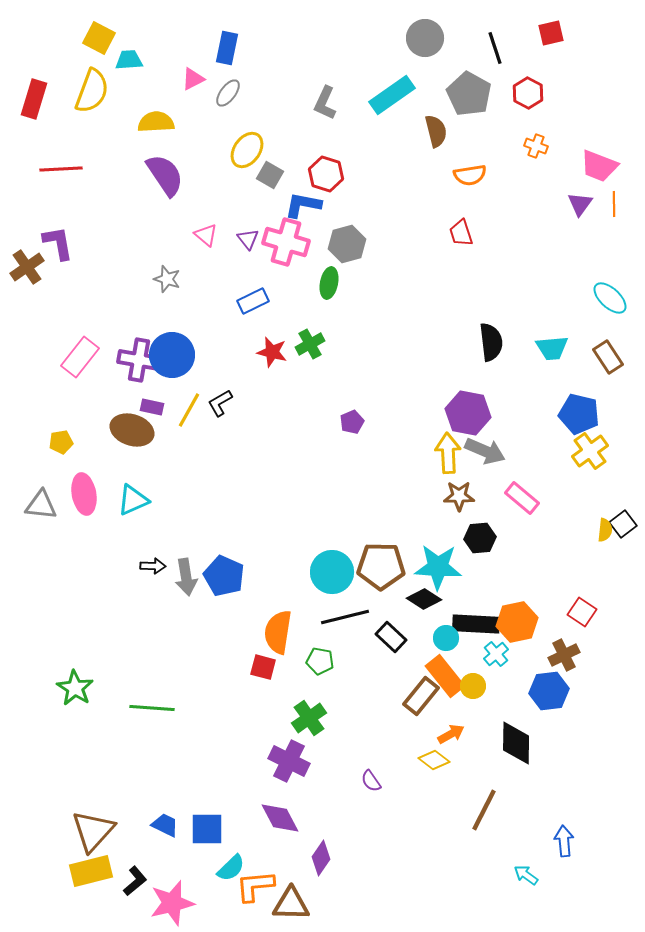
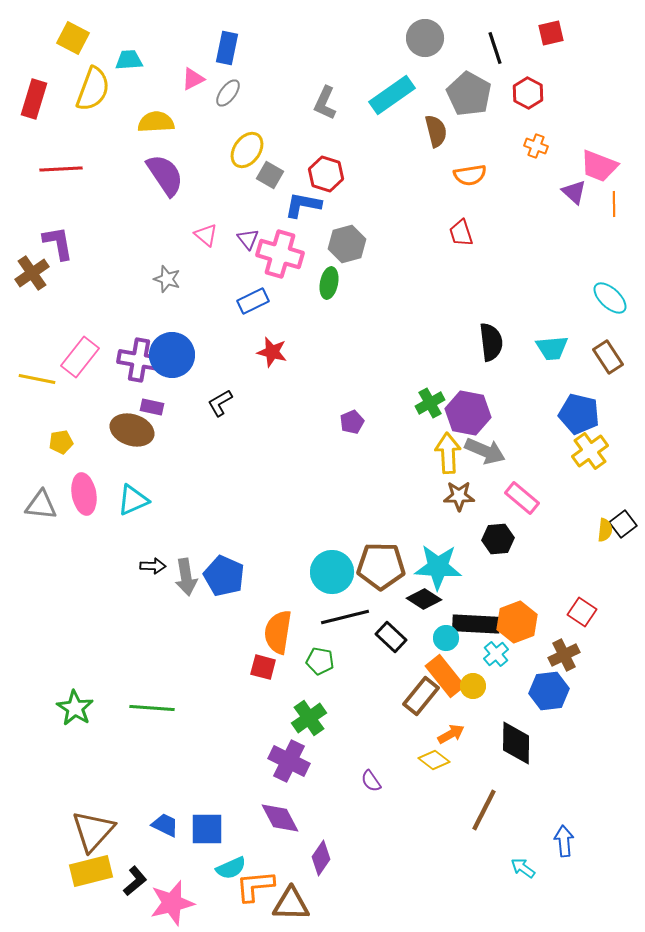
yellow square at (99, 38): moved 26 px left
yellow semicircle at (92, 91): moved 1 px right, 2 px up
purple triangle at (580, 204): moved 6 px left, 12 px up; rotated 24 degrees counterclockwise
pink cross at (286, 242): moved 6 px left, 12 px down
brown cross at (27, 267): moved 5 px right, 6 px down
green cross at (310, 344): moved 120 px right, 59 px down
yellow line at (189, 410): moved 152 px left, 31 px up; rotated 72 degrees clockwise
black hexagon at (480, 538): moved 18 px right, 1 px down
orange hexagon at (517, 622): rotated 9 degrees counterclockwise
green star at (75, 688): moved 20 px down
cyan semicircle at (231, 868): rotated 20 degrees clockwise
cyan arrow at (526, 875): moved 3 px left, 7 px up
